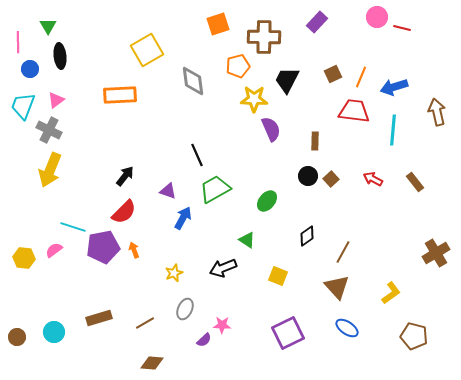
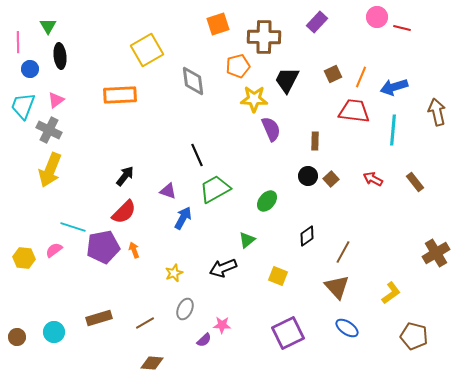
green triangle at (247, 240): rotated 48 degrees clockwise
